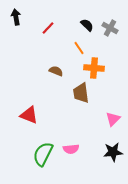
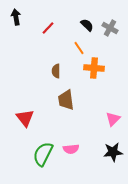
brown semicircle: rotated 112 degrees counterclockwise
brown trapezoid: moved 15 px left, 7 px down
red triangle: moved 4 px left, 3 px down; rotated 30 degrees clockwise
